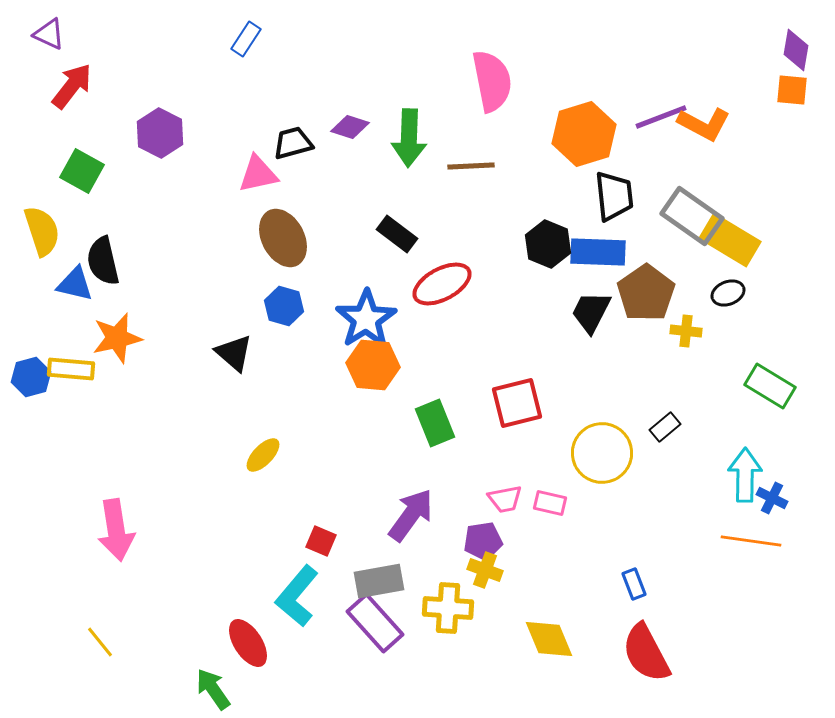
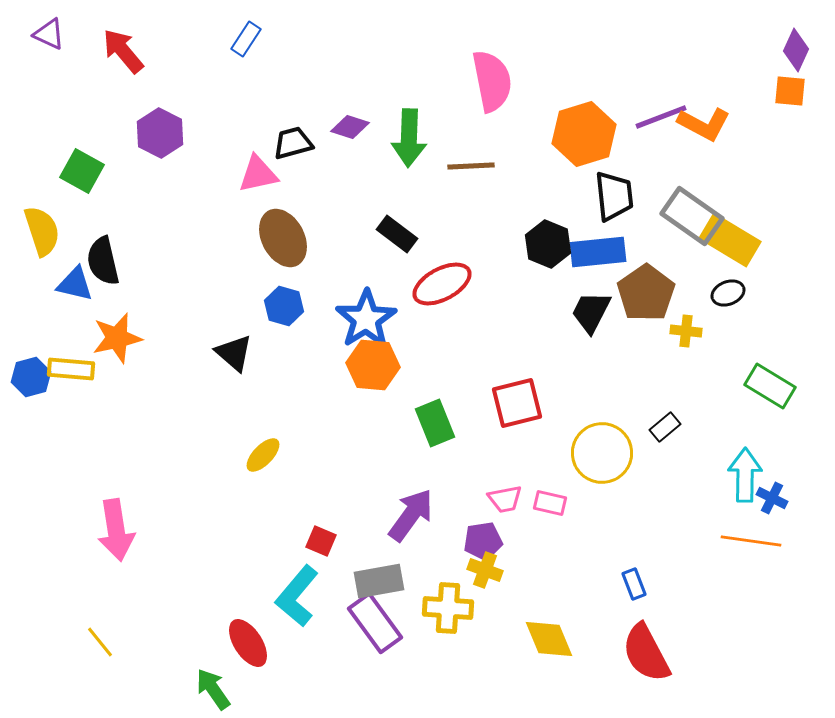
purple diamond at (796, 50): rotated 15 degrees clockwise
red arrow at (72, 86): moved 51 px right, 35 px up; rotated 78 degrees counterclockwise
orange square at (792, 90): moved 2 px left, 1 px down
blue rectangle at (598, 252): rotated 8 degrees counterclockwise
purple rectangle at (375, 623): rotated 6 degrees clockwise
